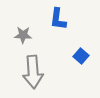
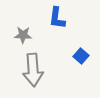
blue L-shape: moved 1 px left, 1 px up
gray arrow: moved 2 px up
